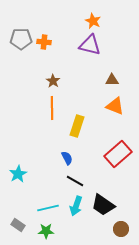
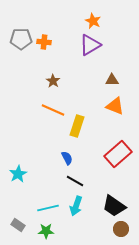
purple triangle: rotated 45 degrees counterclockwise
orange line: moved 1 px right, 2 px down; rotated 65 degrees counterclockwise
black trapezoid: moved 11 px right, 1 px down
